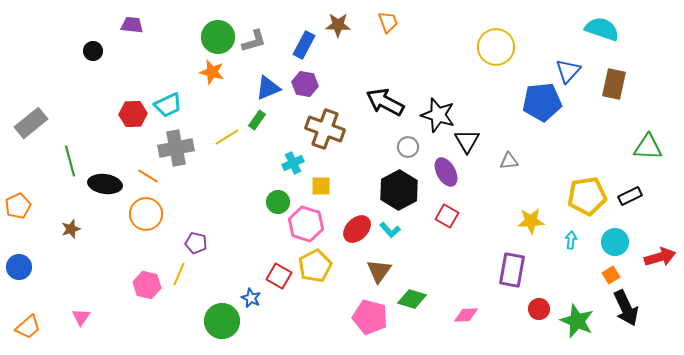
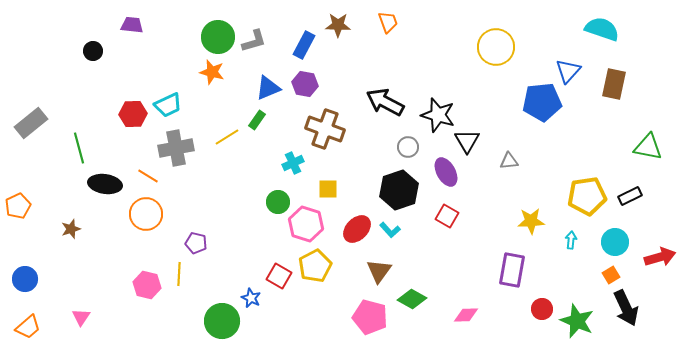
green triangle at (648, 147): rotated 8 degrees clockwise
green line at (70, 161): moved 9 px right, 13 px up
yellow square at (321, 186): moved 7 px right, 3 px down
black hexagon at (399, 190): rotated 9 degrees clockwise
blue circle at (19, 267): moved 6 px right, 12 px down
yellow line at (179, 274): rotated 20 degrees counterclockwise
green diamond at (412, 299): rotated 12 degrees clockwise
red circle at (539, 309): moved 3 px right
